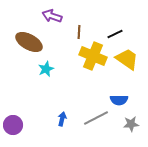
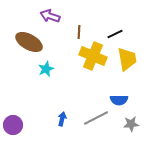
purple arrow: moved 2 px left
yellow trapezoid: rotated 45 degrees clockwise
